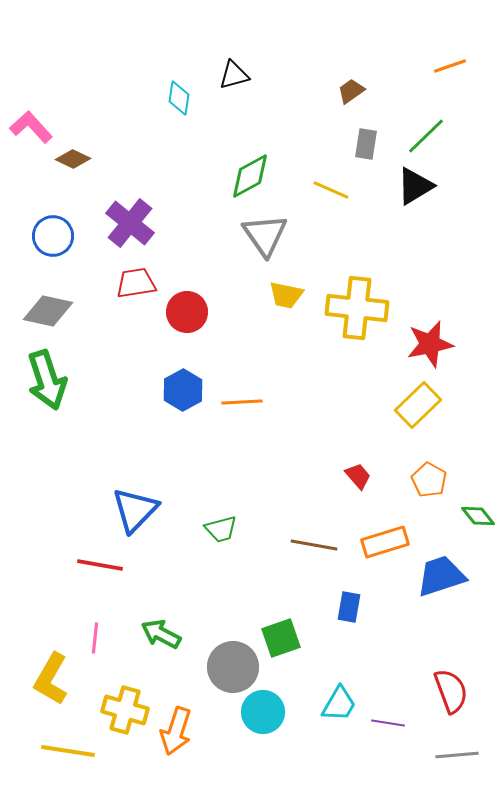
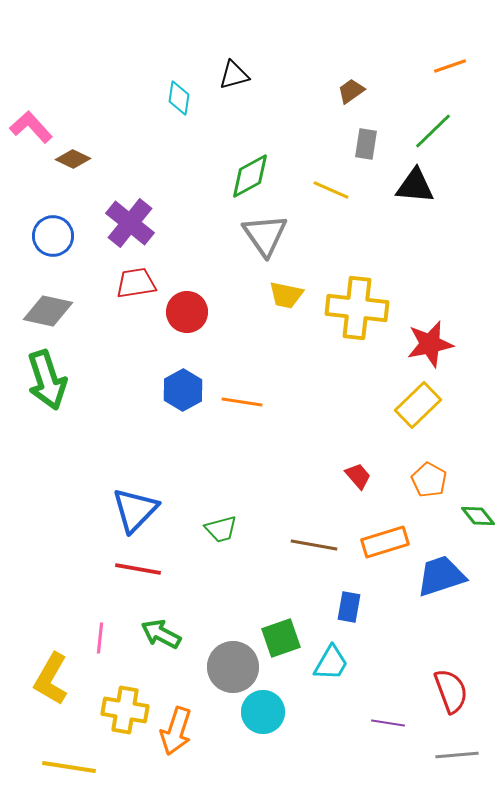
green line at (426, 136): moved 7 px right, 5 px up
black triangle at (415, 186): rotated 36 degrees clockwise
orange line at (242, 402): rotated 12 degrees clockwise
red line at (100, 565): moved 38 px right, 4 px down
pink line at (95, 638): moved 5 px right
cyan trapezoid at (339, 704): moved 8 px left, 41 px up
yellow cross at (125, 710): rotated 6 degrees counterclockwise
yellow line at (68, 751): moved 1 px right, 16 px down
